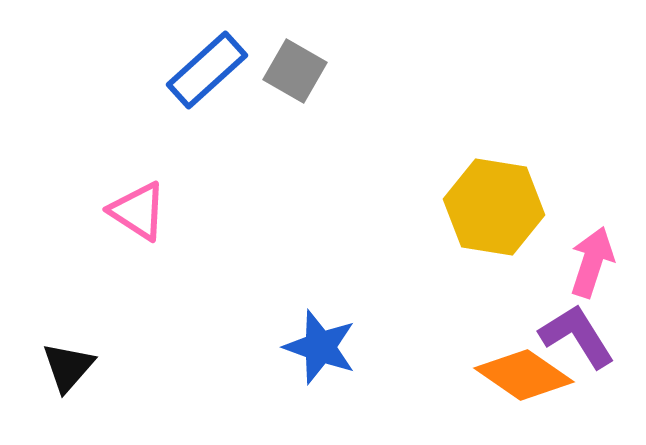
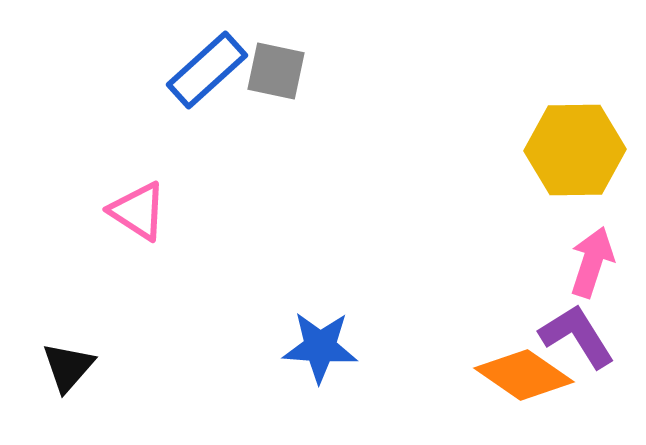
gray square: moved 19 px left; rotated 18 degrees counterclockwise
yellow hexagon: moved 81 px right, 57 px up; rotated 10 degrees counterclockwise
blue star: rotated 16 degrees counterclockwise
